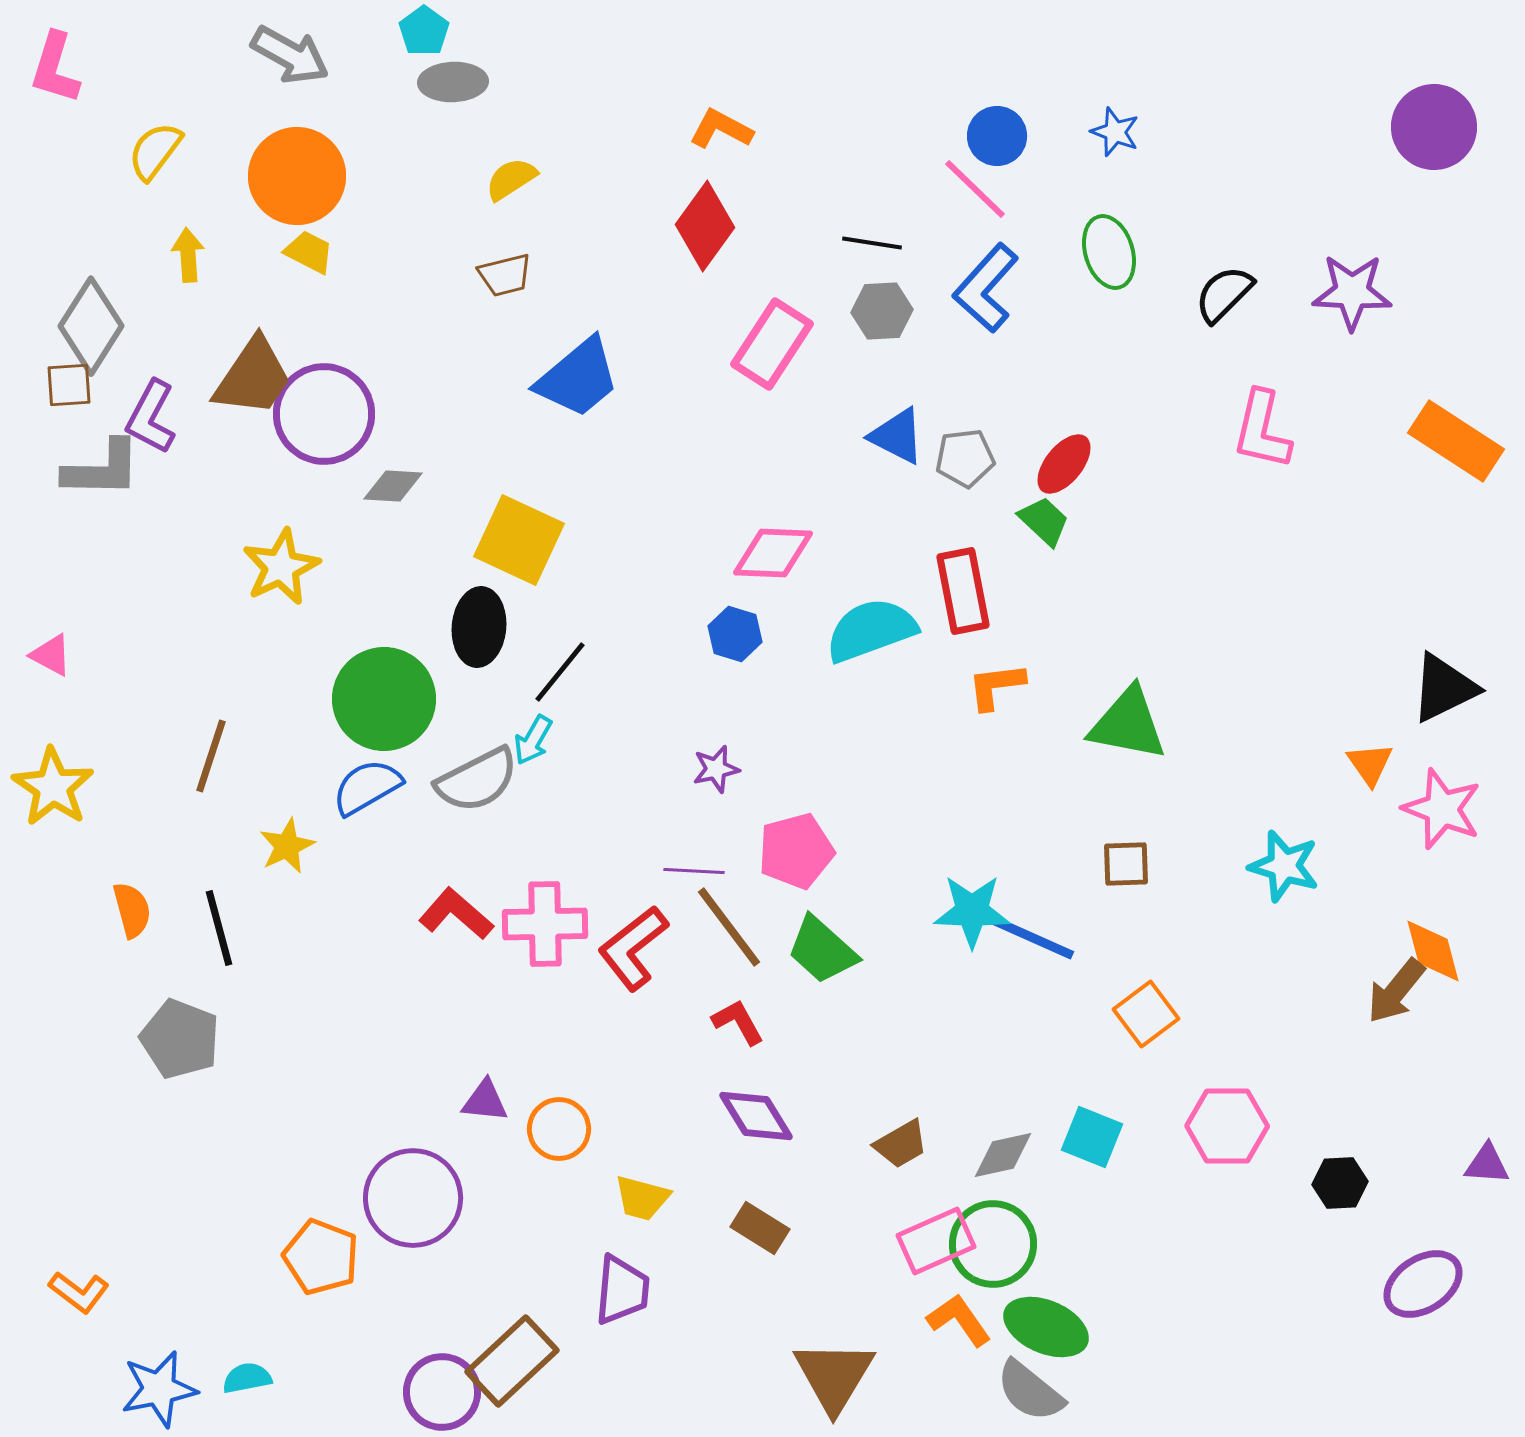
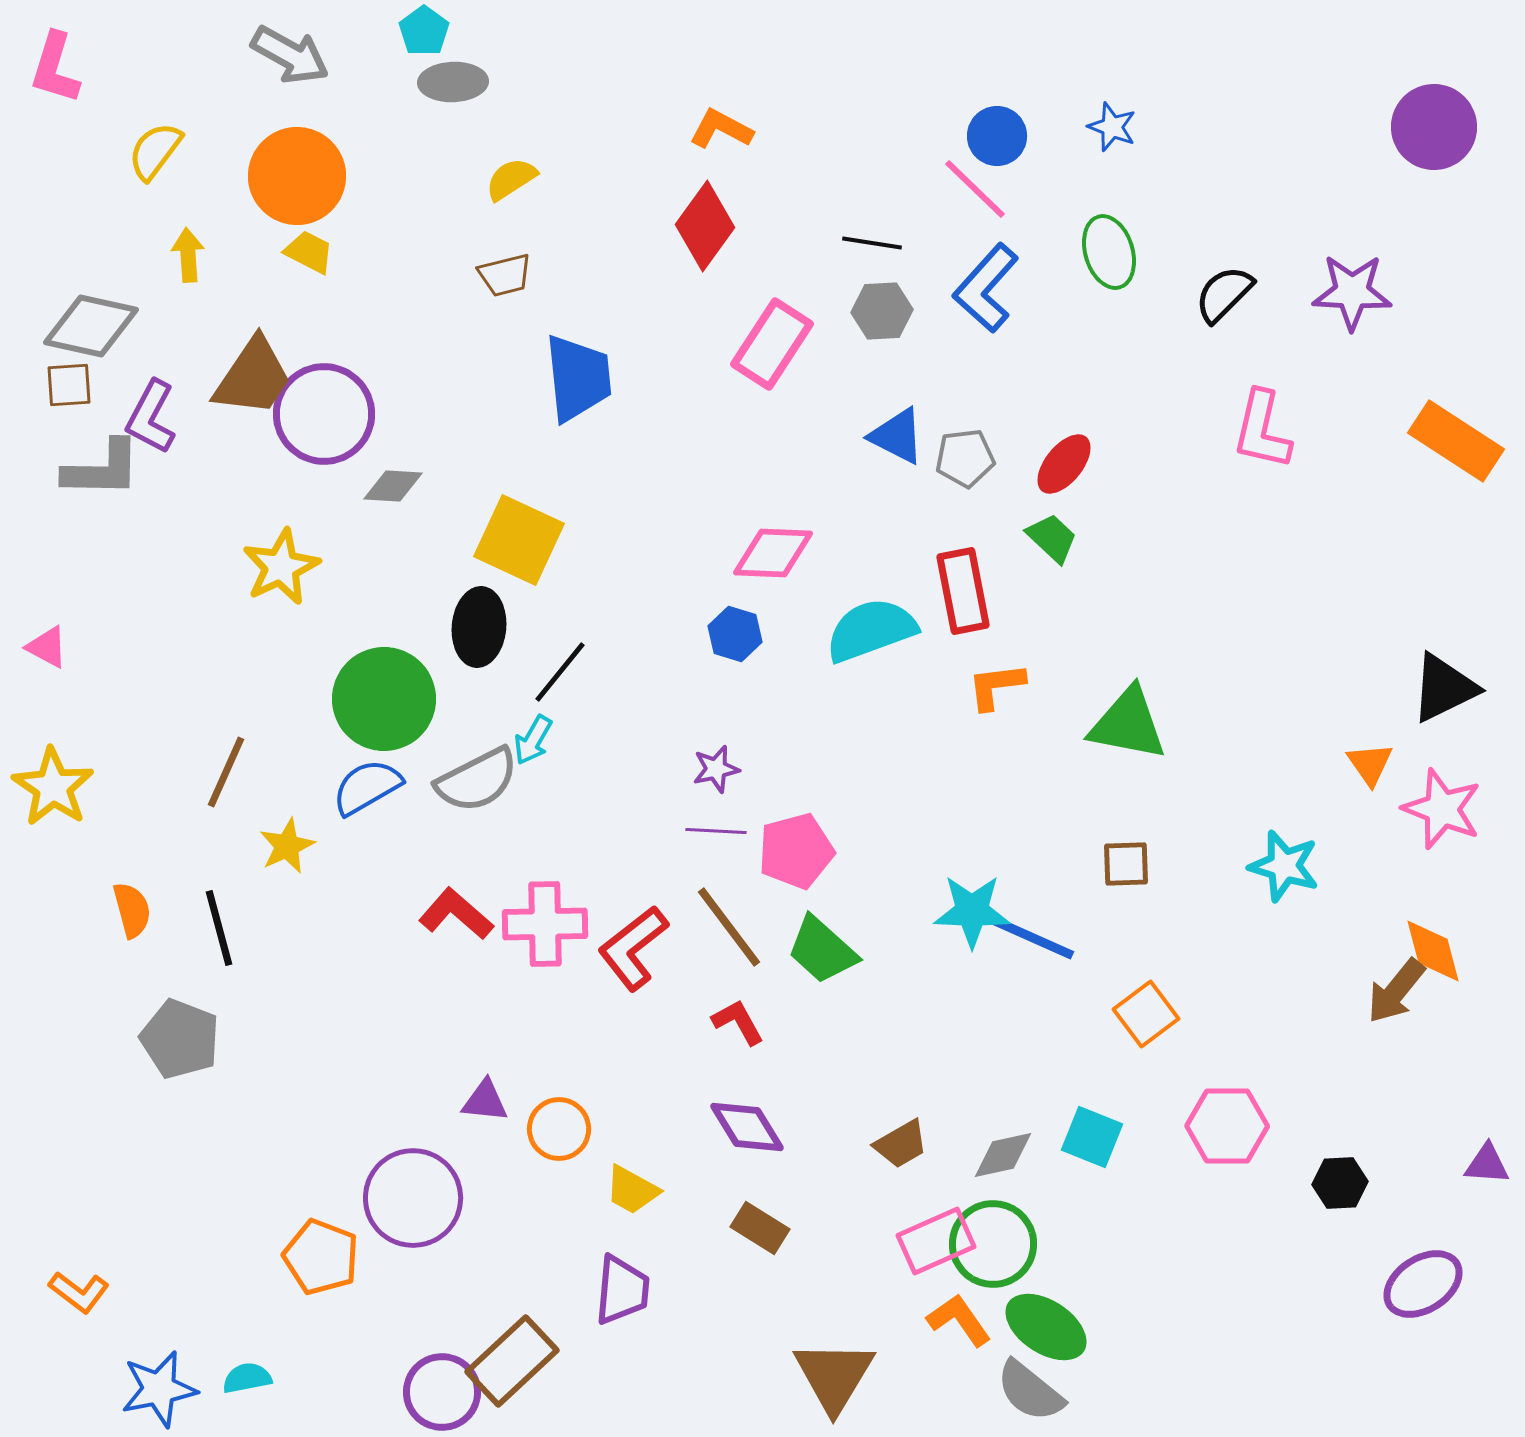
blue star at (1115, 132): moved 3 px left, 5 px up
gray diamond at (91, 326): rotated 70 degrees clockwise
blue trapezoid at (578, 378): rotated 56 degrees counterclockwise
green trapezoid at (1044, 521): moved 8 px right, 17 px down
pink triangle at (51, 655): moved 4 px left, 8 px up
brown line at (211, 756): moved 15 px right, 16 px down; rotated 6 degrees clockwise
purple line at (694, 871): moved 22 px right, 40 px up
purple diamond at (756, 1116): moved 9 px left, 11 px down
yellow trapezoid at (642, 1198): moved 10 px left, 8 px up; rotated 14 degrees clockwise
green ellipse at (1046, 1327): rotated 10 degrees clockwise
